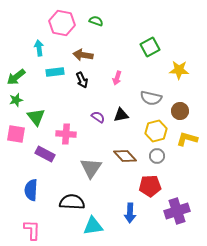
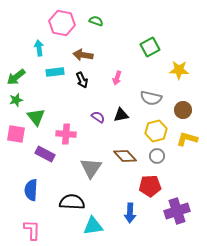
brown circle: moved 3 px right, 1 px up
